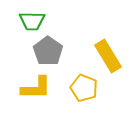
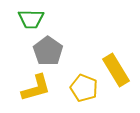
green trapezoid: moved 1 px left, 2 px up
yellow rectangle: moved 8 px right, 14 px down
yellow L-shape: rotated 16 degrees counterclockwise
